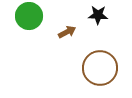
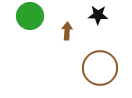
green circle: moved 1 px right
brown arrow: moved 1 px up; rotated 60 degrees counterclockwise
